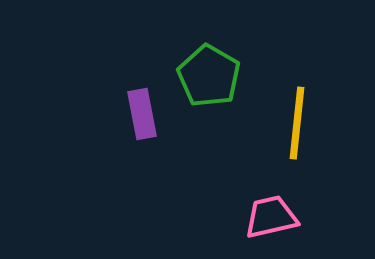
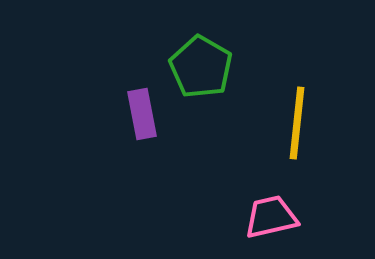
green pentagon: moved 8 px left, 9 px up
